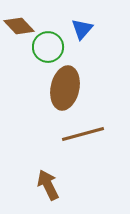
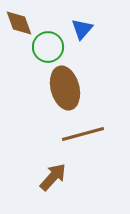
brown diamond: moved 3 px up; rotated 24 degrees clockwise
brown ellipse: rotated 27 degrees counterclockwise
brown arrow: moved 5 px right, 8 px up; rotated 68 degrees clockwise
